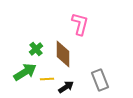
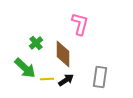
green cross: moved 6 px up
green arrow: moved 4 px up; rotated 75 degrees clockwise
gray rectangle: moved 3 px up; rotated 30 degrees clockwise
black arrow: moved 7 px up
